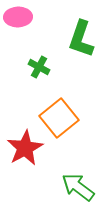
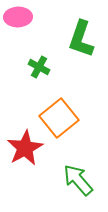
green arrow: moved 7 px up; rotated 12 degrees clockwise
